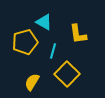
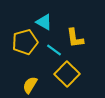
yellow L-shape: moved 3 px left, 4 px down
cyan line: moved 1 px right, 1 px up; rotated 70 degrees counterclockwise
yellow semicircle: moved 2 px left, 3 px down
